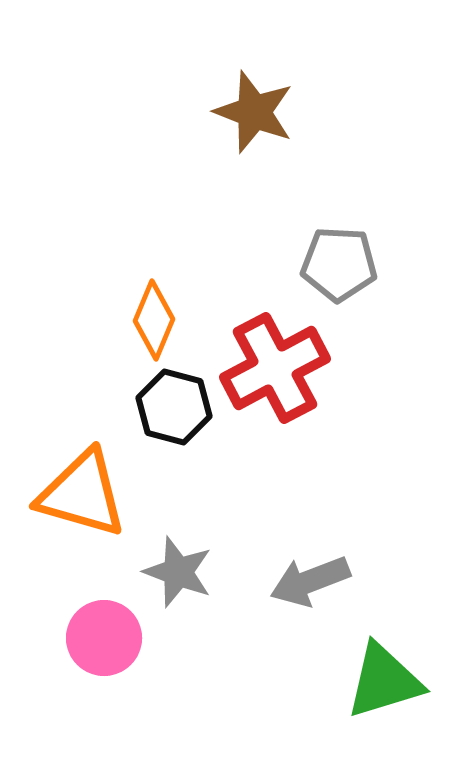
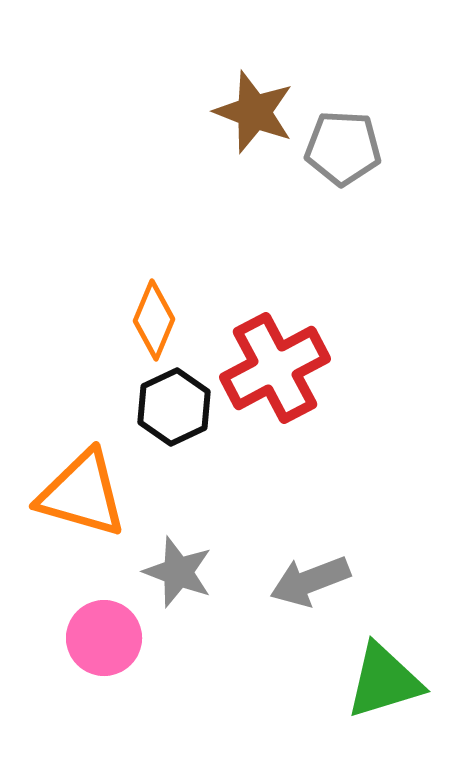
gray pentagon: moved 4 px right, 116 px up
black hexagon: rotated 20 degrees clockwise
